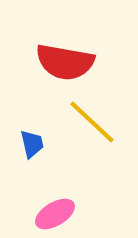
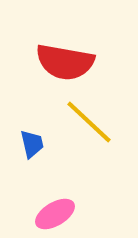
yellow line: moved 3 px left
